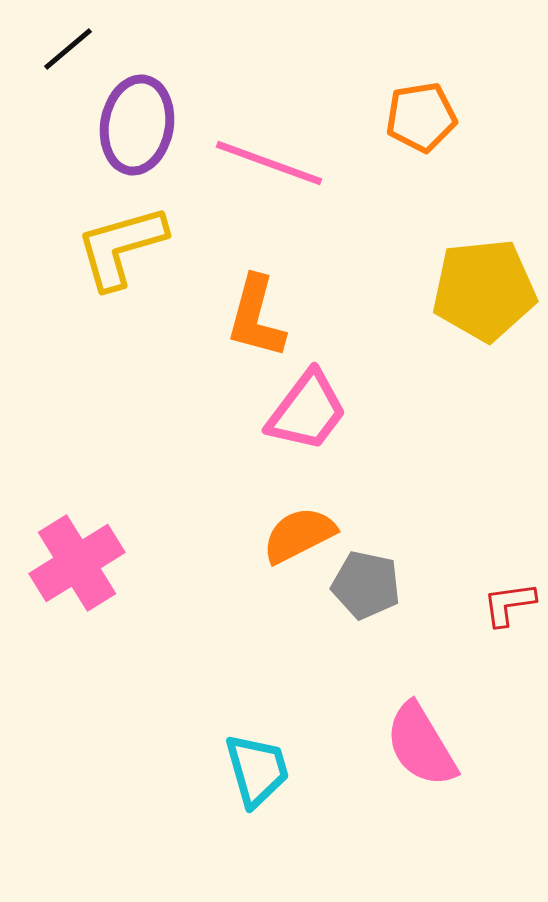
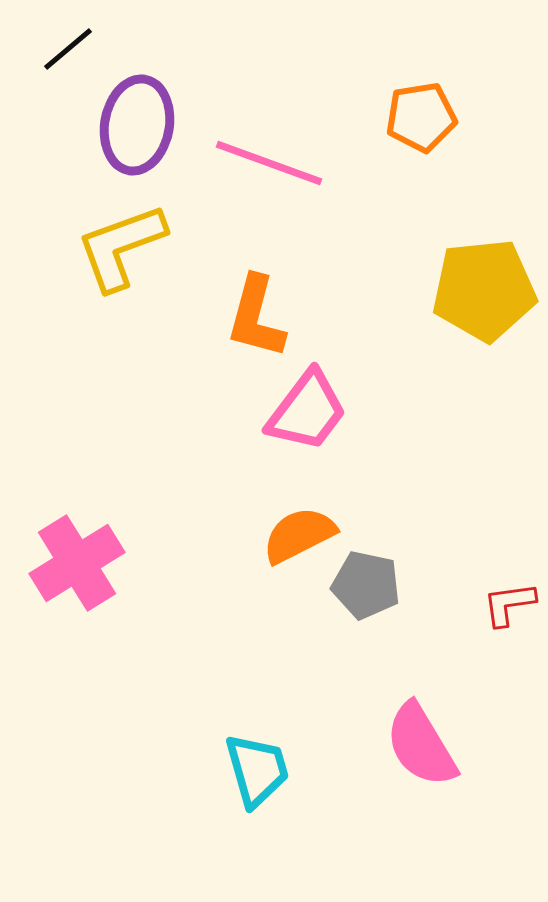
yellow L-shape: rotated 4 degrees counterclockwise
